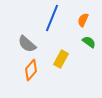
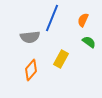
gray semicircle: moved 3 px right, 7 px up; rotated 48 degrees counterclockwise
